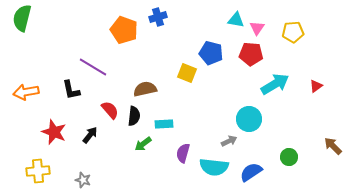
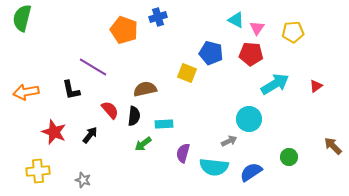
cyan triangle: rotated 18 degrees clockwise
